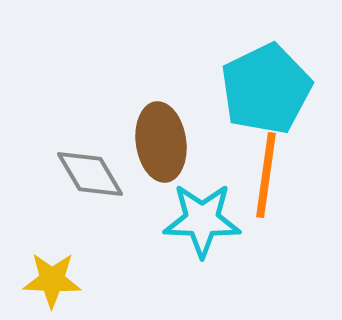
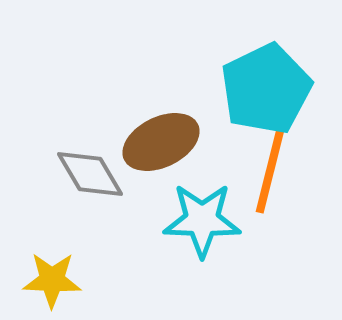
brown ellipse: rotated 72 degrees clockwise
orange line: moved 4 px right, 4 px up; rotated 6 degrees clockwise
